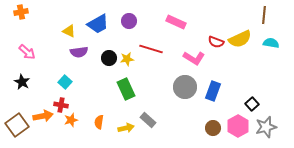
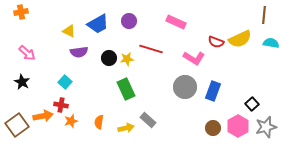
pink arrow: moved 1 px down
orange star: moved 1 px down
